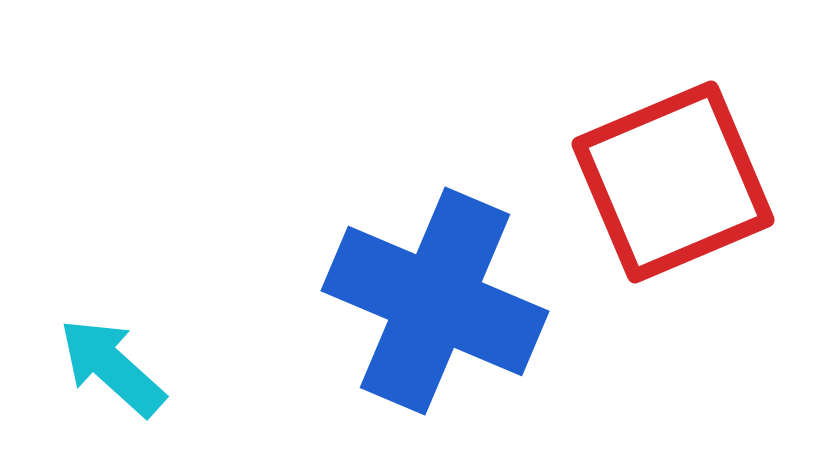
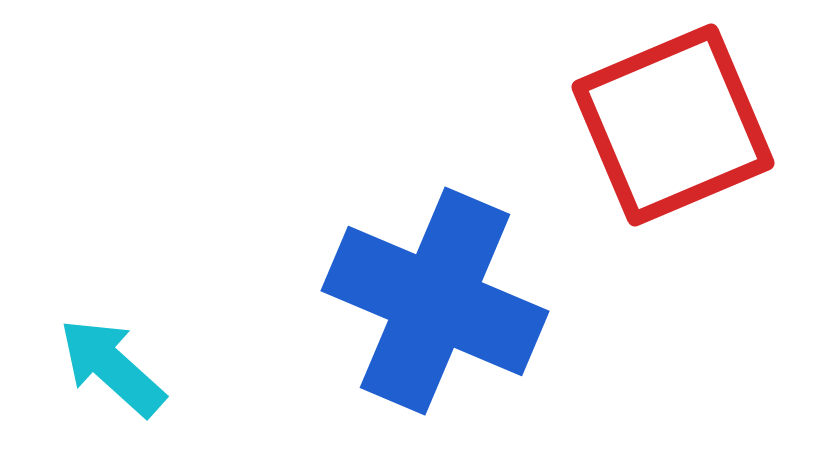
red square: moved 57 px up
